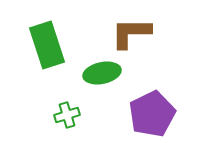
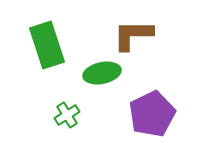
brown L-shape: moved 2 px right, 2 px down
green cross: rotated 15 degrees counterclockwise
